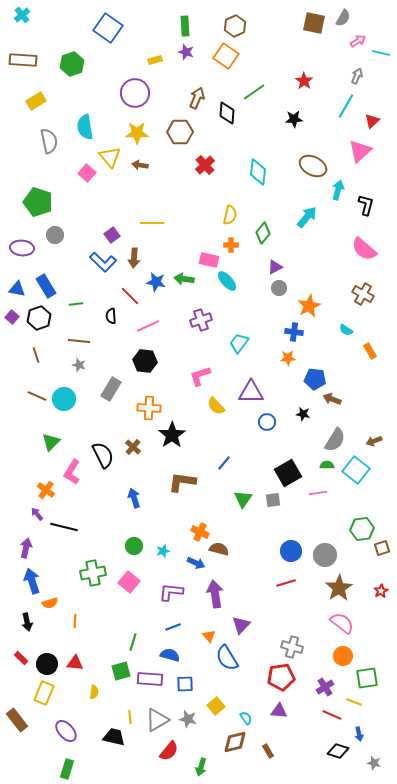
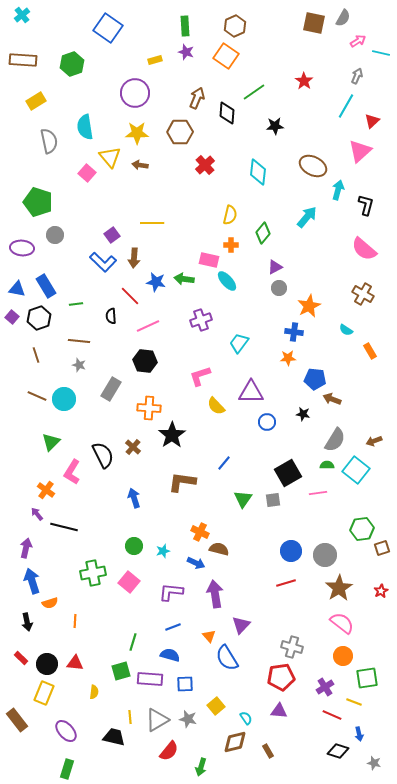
black star at (294, 119): moved 19 px left, 7 px down
